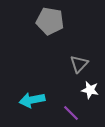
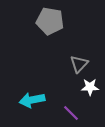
white star: moved 3 px up; rotated 12 degrees counterclockwise
